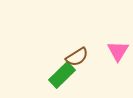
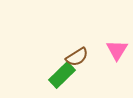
pink triangle: moved 1 px left, 1 px up
